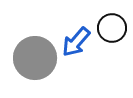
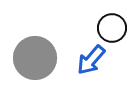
blue arrow: moved 15 px right, 18 px down
